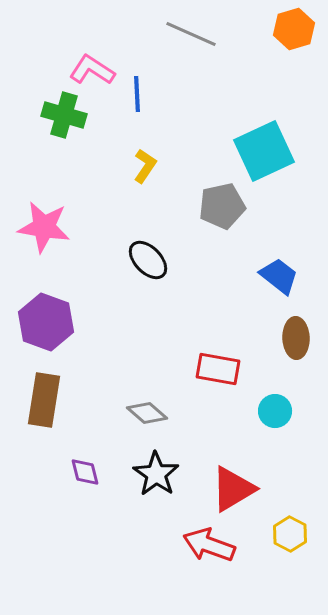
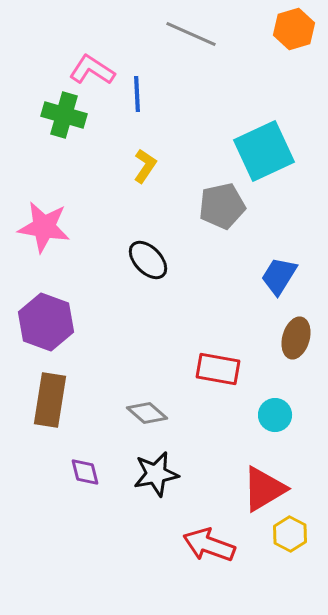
blue trapezoid: rotated 96 degrees counterclockwise
brown ellipse: rotated 18 degrees clockwise
brown rectangle: moved 6 px right
cyan circle: moved 4 px down
black star: rotated 27 degrees clockwise
red triangle: moved 31 px right
